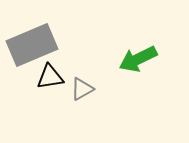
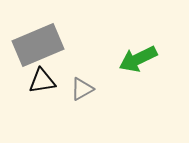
gray rectangle: moved 6 px right
black triangle: moved 8 px left, 4 px down
